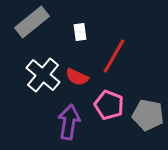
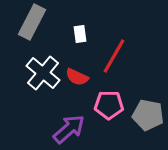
gray rectangle: rotated 24 degrees counterclockwise
white rectangle: moved 2 px down
white cross: moved 2 px up
pink pentagon: rotated 20 degrees counterclockwise
purple arrow: moved 7 px down; rotated 40 degrees clockwise
